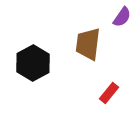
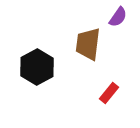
purple semicircle: moved 4 px left
black hexagon: moved 4 px right, 4 px down
